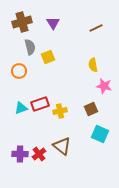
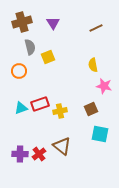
cyan square: rotated 12 degrees counterclockwise
